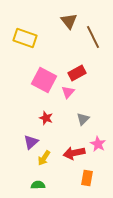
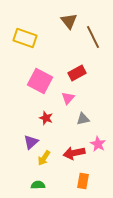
pink square: moved 4 px left, 1 px down
pink triangle: moved 6 px down
gray triangle: rotated 32 degrees clockwise
orange rectangle: moved 4 px left, 3 px down
